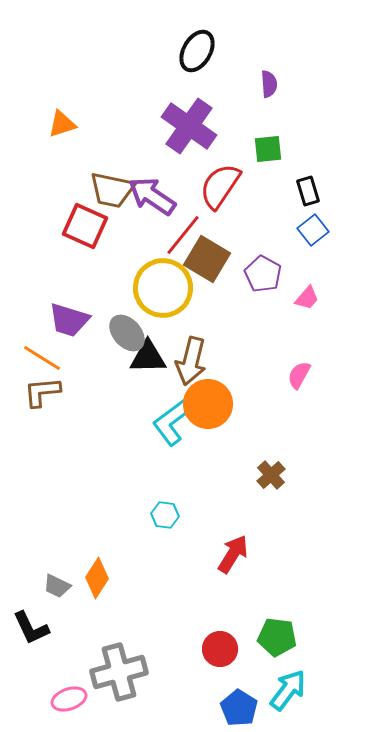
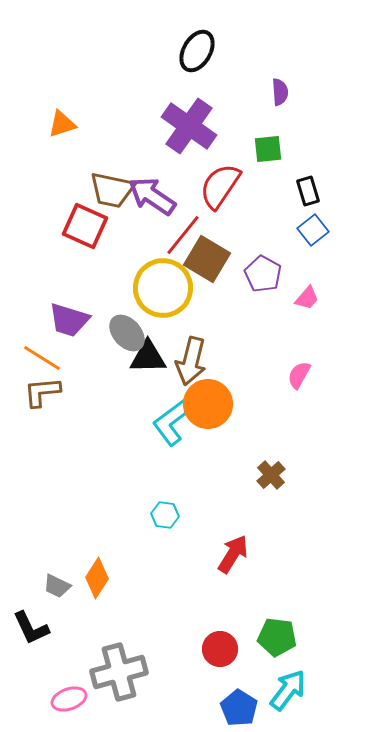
purple semicircle: moved 11 px right, 8 px down
